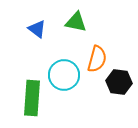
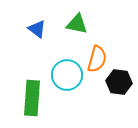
green triangle: moved 1 px right, 2 px down
cyan circle: moved 3 px right
